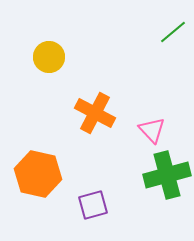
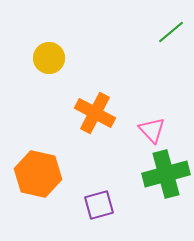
green line: moved 2 px left
yellow circle: moved 1 px down
green cross: moved 1 px left, 1 px up
purple square: moved 6 px right
